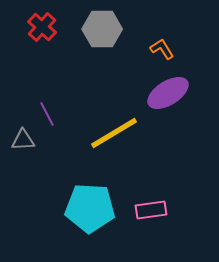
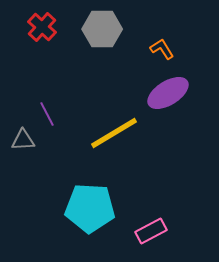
pink rectangle: moved 21 px down; rotated 20 degrees counterclockwise
